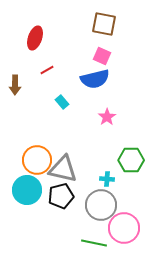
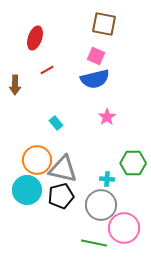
pink square: moved 6 px left
cyan rectangle: moved 6 px left, 21 px down
green hexagon: moved 2 px right, 3 px down
